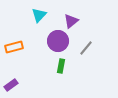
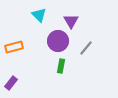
cyan triangle: rotated 28 degrees counterclockwise
purple triangle: rotated 21 degrees counterclockwise
purple rectangle: moved 2 px up; rotated 16 degrees counterclockwise
